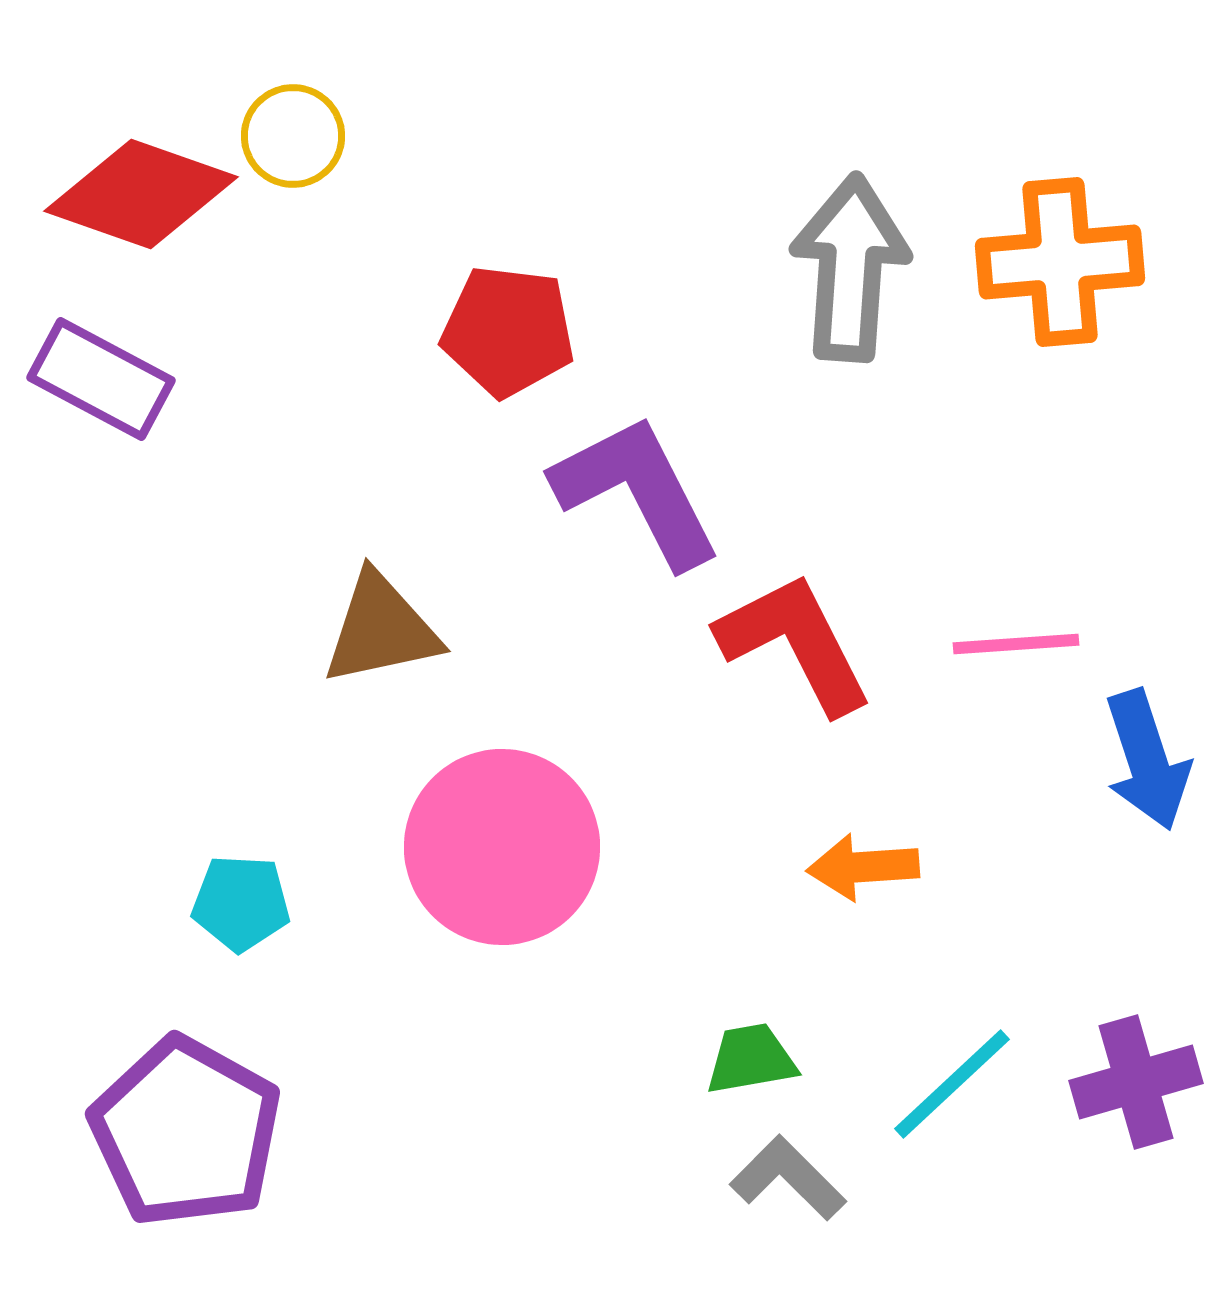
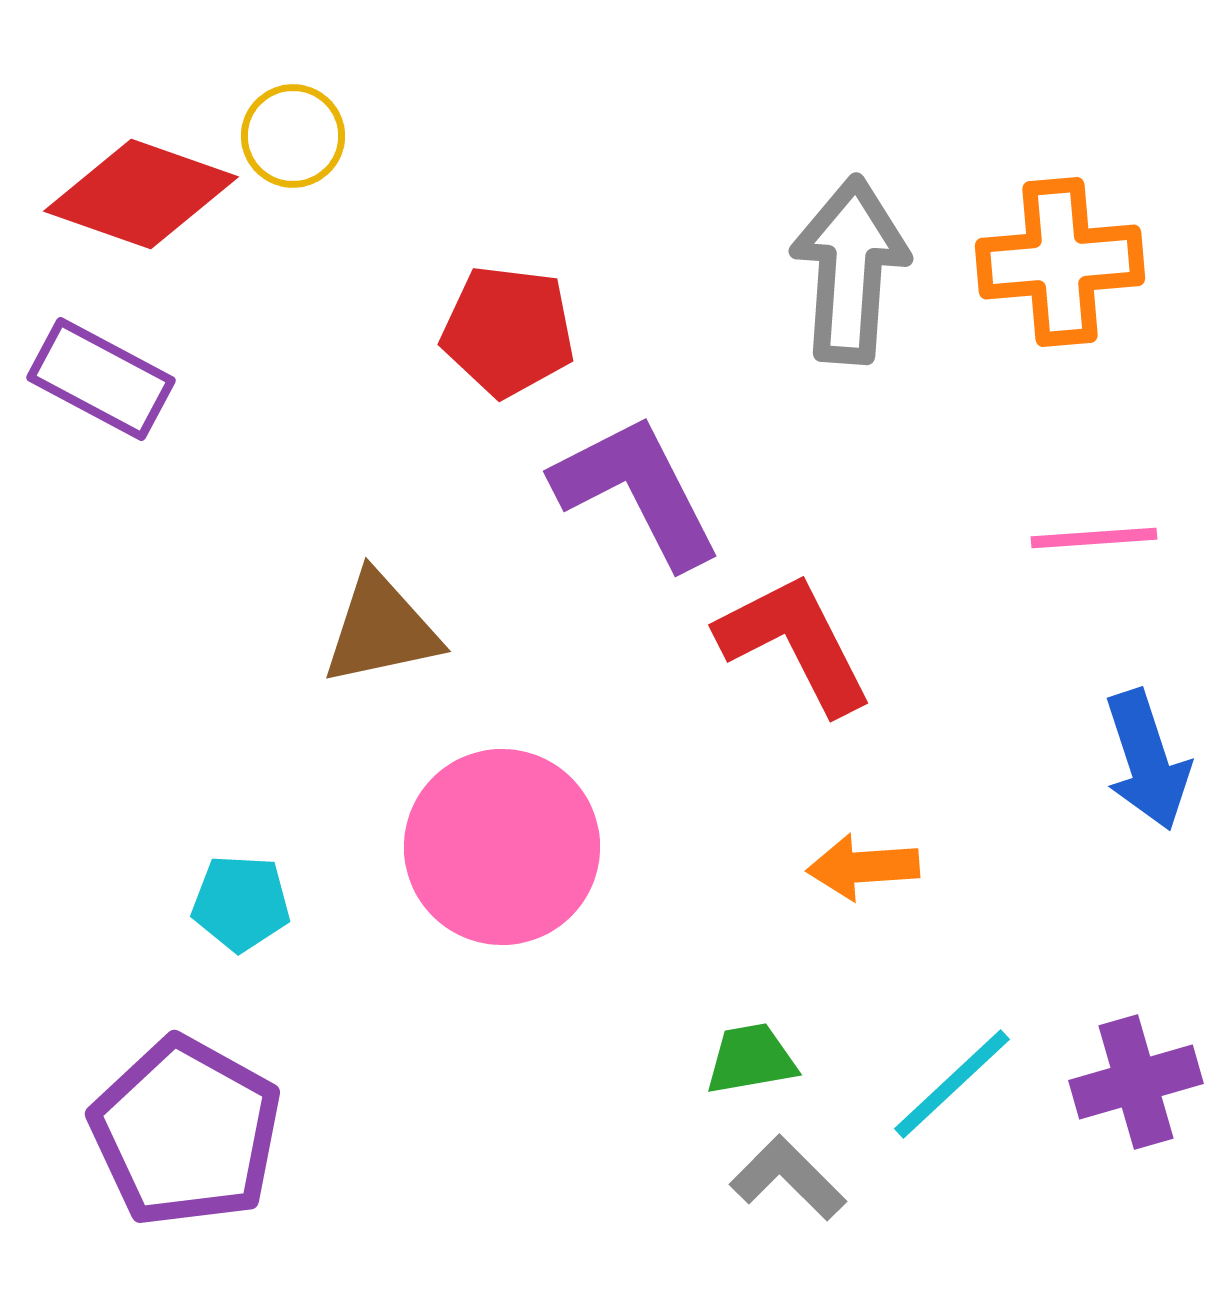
gray arrow: moved 2 px down
pink line: moved 78 px right, 106 px up
